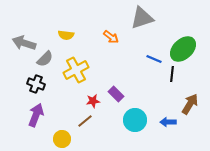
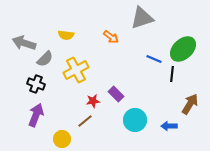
blue arrow: moved 1 px right, 4 px down
